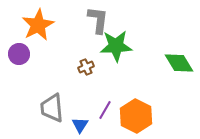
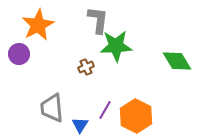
green diamond: moved 2 px left, 2 px up
